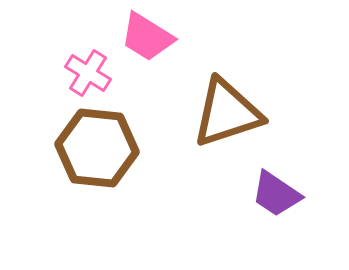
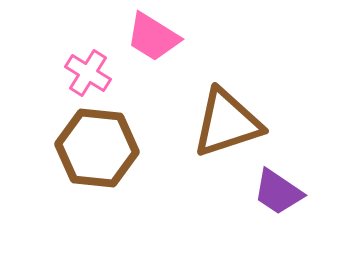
pink trapezoid: moved 6 px right
brown triangle: moved 10 px down
purple trapezoid: moved 2 px right, 2 px up
